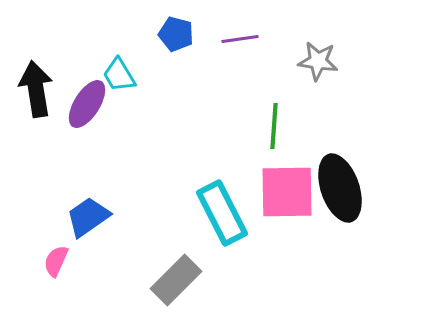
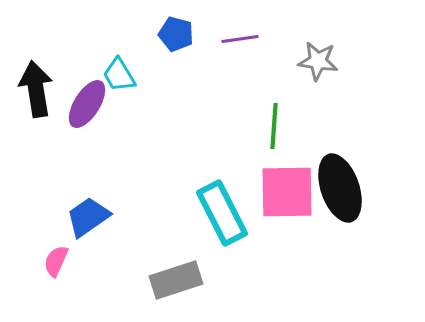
gray rectangle: rotated 27 degrees clockwise
